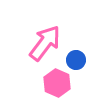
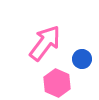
blue circle: moved 6 px right, 1 px up
